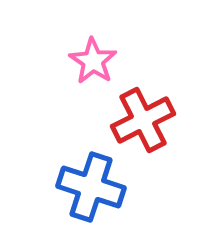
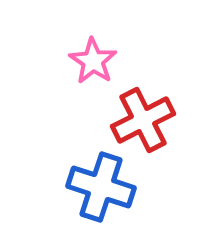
blue cross: moved 10 px right
